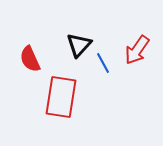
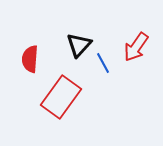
red arrow: moved 1 px left, 3 px up
red semicircle: rotated 28 degrees clockwise
red rectangle: rotated 27 degrees clockwise
